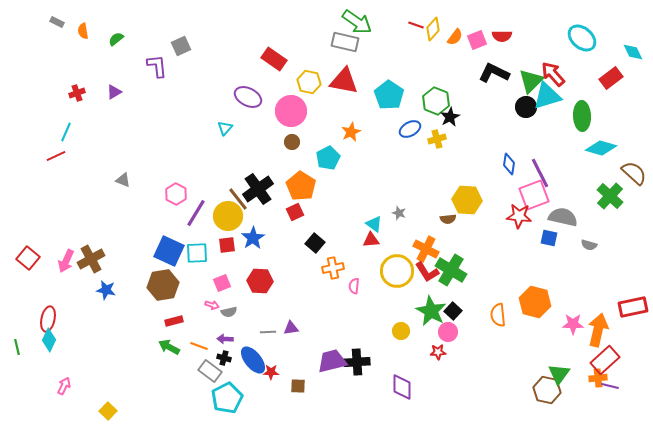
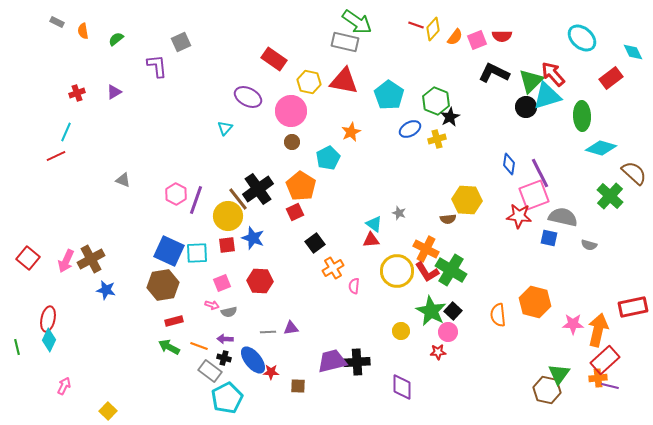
gray square at (181, 46): moved 4 px up
purple line at (196, 213): moved 13 px up; rotated 12 degrees counterclockwise
blue star at (253, 238): rotated 20 degrees counterclockwise
black square at (315, 243): rotated 12 degrees clockwise
orange cross at (333, 268): rotated 20 degrees counterclockwise
